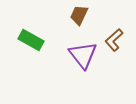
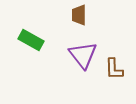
brown trapezoid: rotated 25 degrees counterclockwise
brown L-shape: moved 29 px down; rotated 50 degrees counterclockwise
